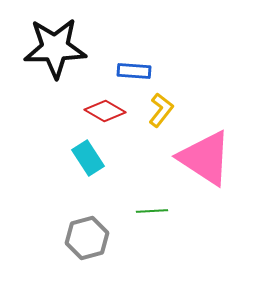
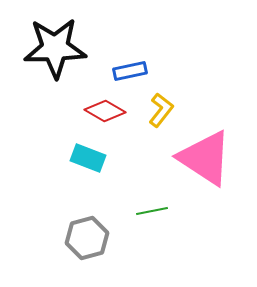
blue rectangle: moved 4 px left; rotated 16 degrees counterclockwise
cyan rectangle: rotated 36 degrees counterclockwise
green line: rotated 8 degrees counterclockwise
